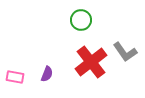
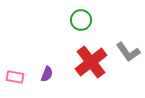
gray L-shape: moved 3 px right
